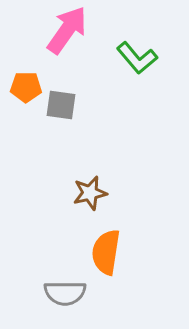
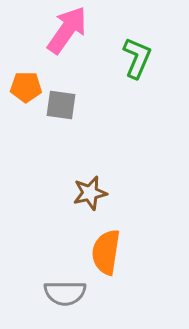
green L-shape: rotated 117 degrees counterclockwise
